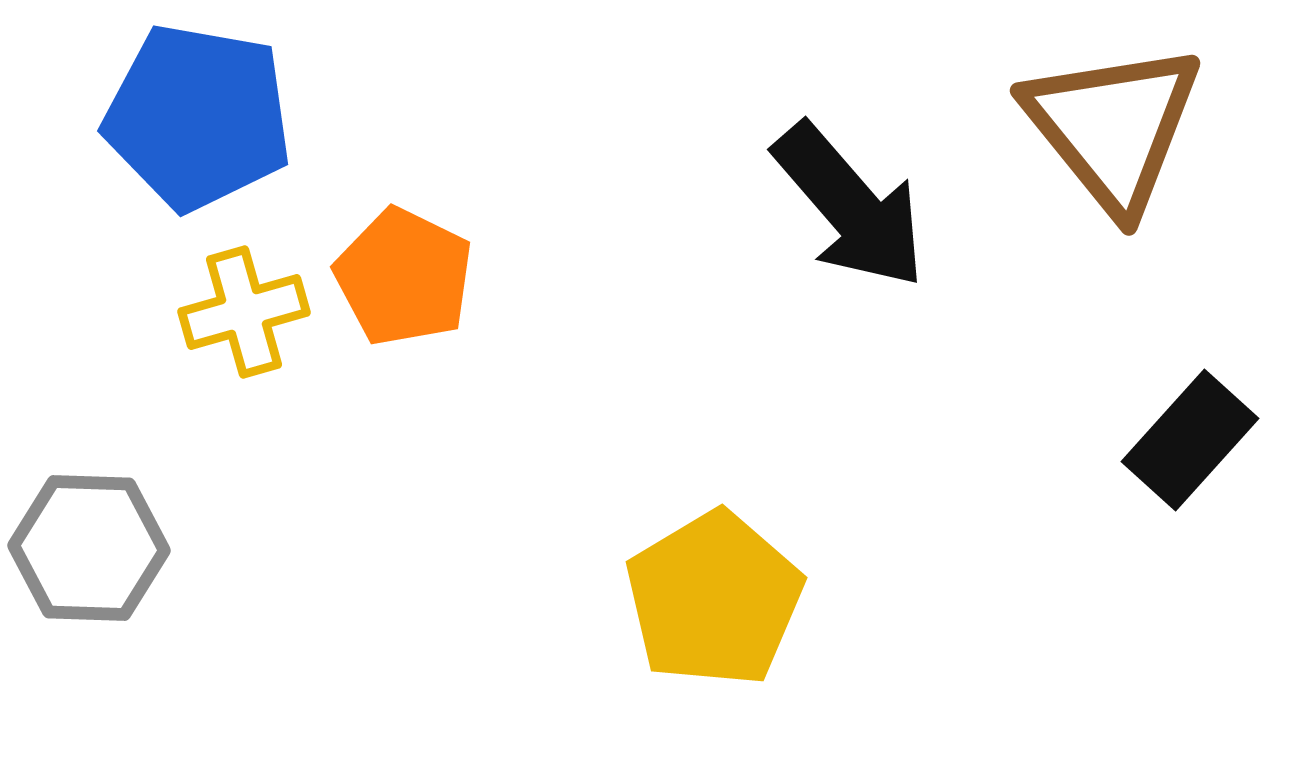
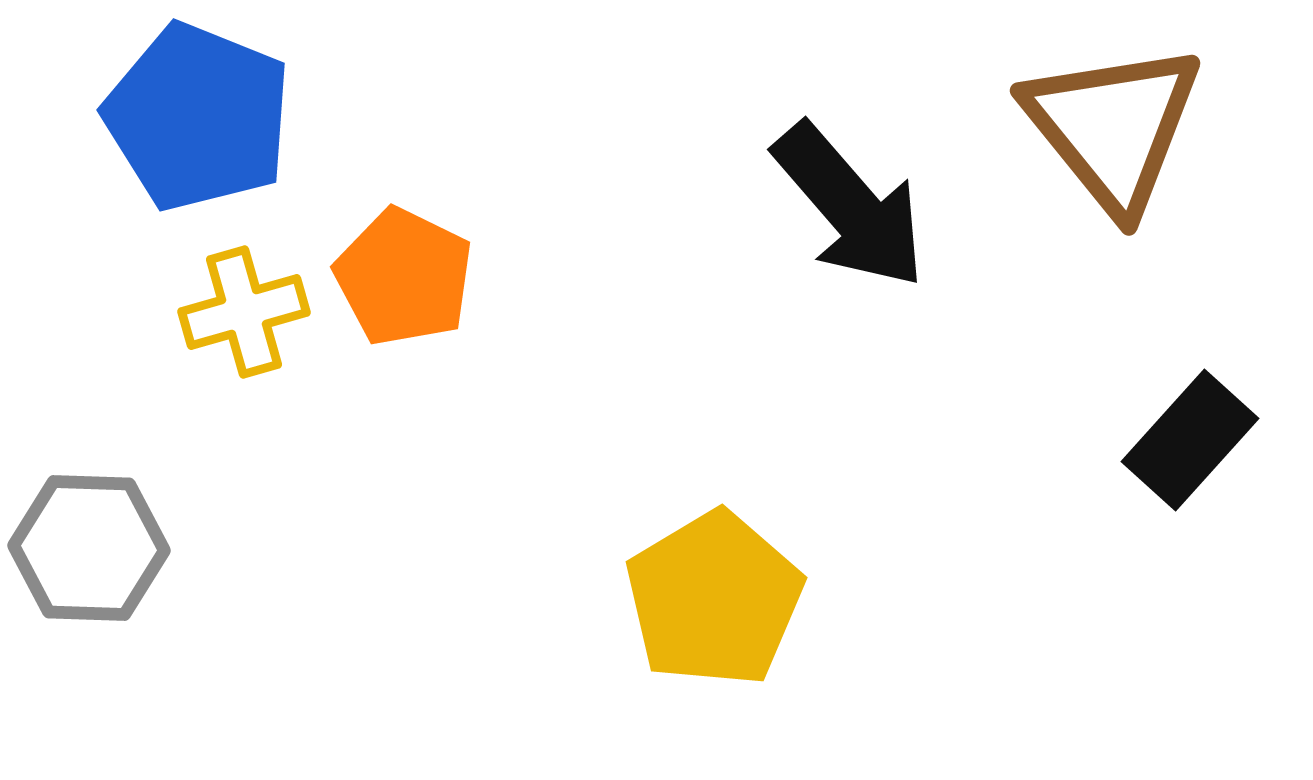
blue pentagon: rotated 12 degrees clockwise
